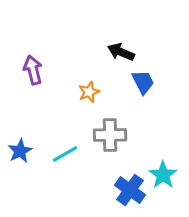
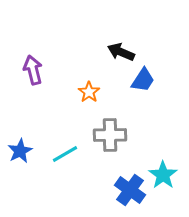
blue trapezoid: moved 2 px up; rotated 60 degrees clockwise
orange star: rotated 15 degrees counterclockwise
